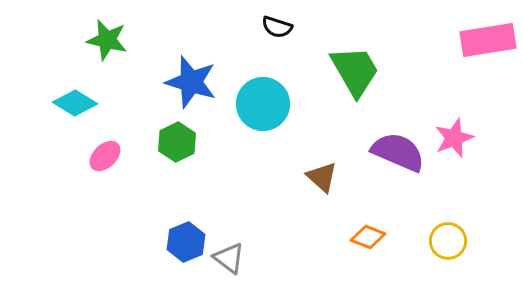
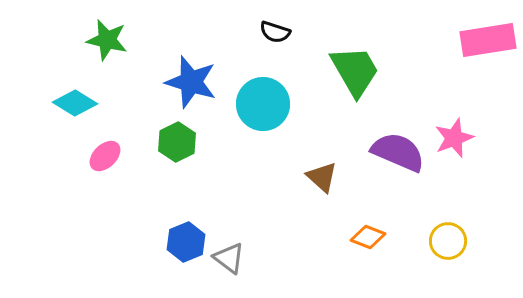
black semicircle: moved 2 px left, 5 px down
